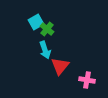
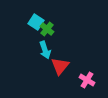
cyan square: rotated 28 degrees counterclockwise
pink cross: rotated 21 degrees clockwise
